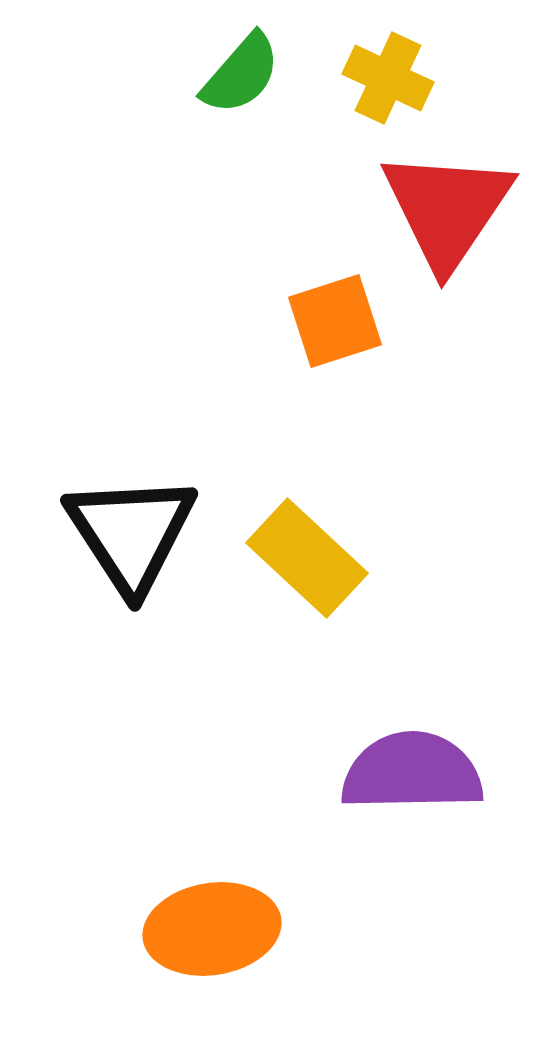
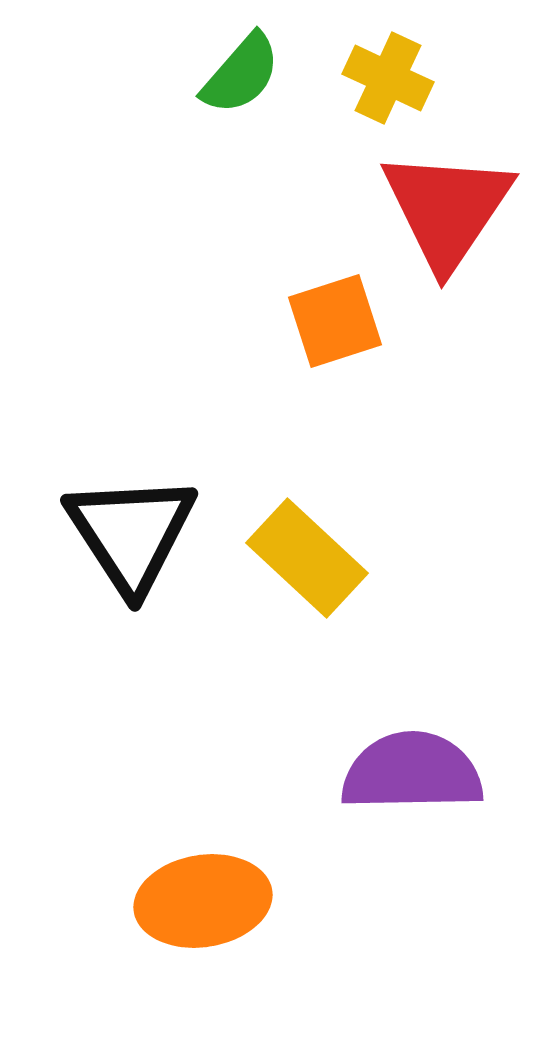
orange ellipse: moved 9 px left, 28 px up
